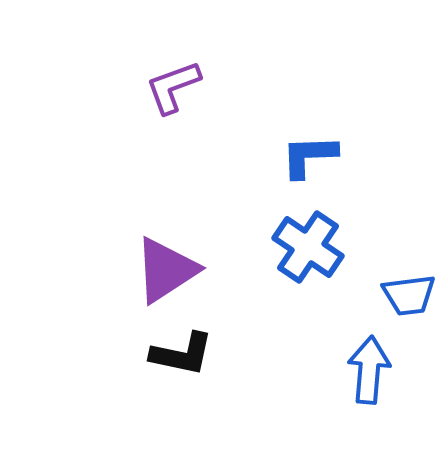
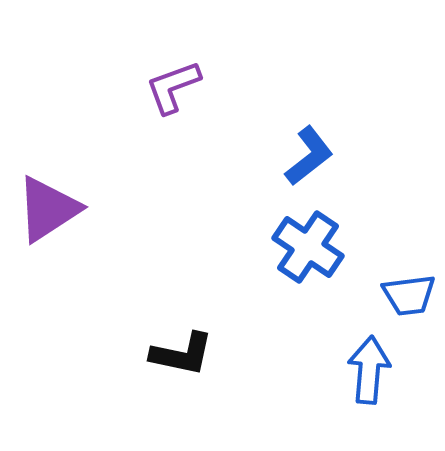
blue L-shape: rotated 144 degrees clockwise
purple triangle: moved 118 px left, 61 px up
